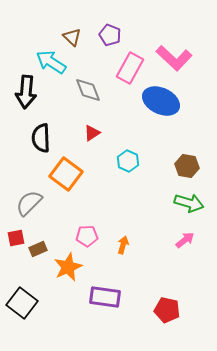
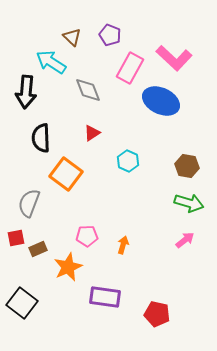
gray semicircle: rotated 24 degrees counterclockwise
red pentagon: moved 10 px left, 4 px down
